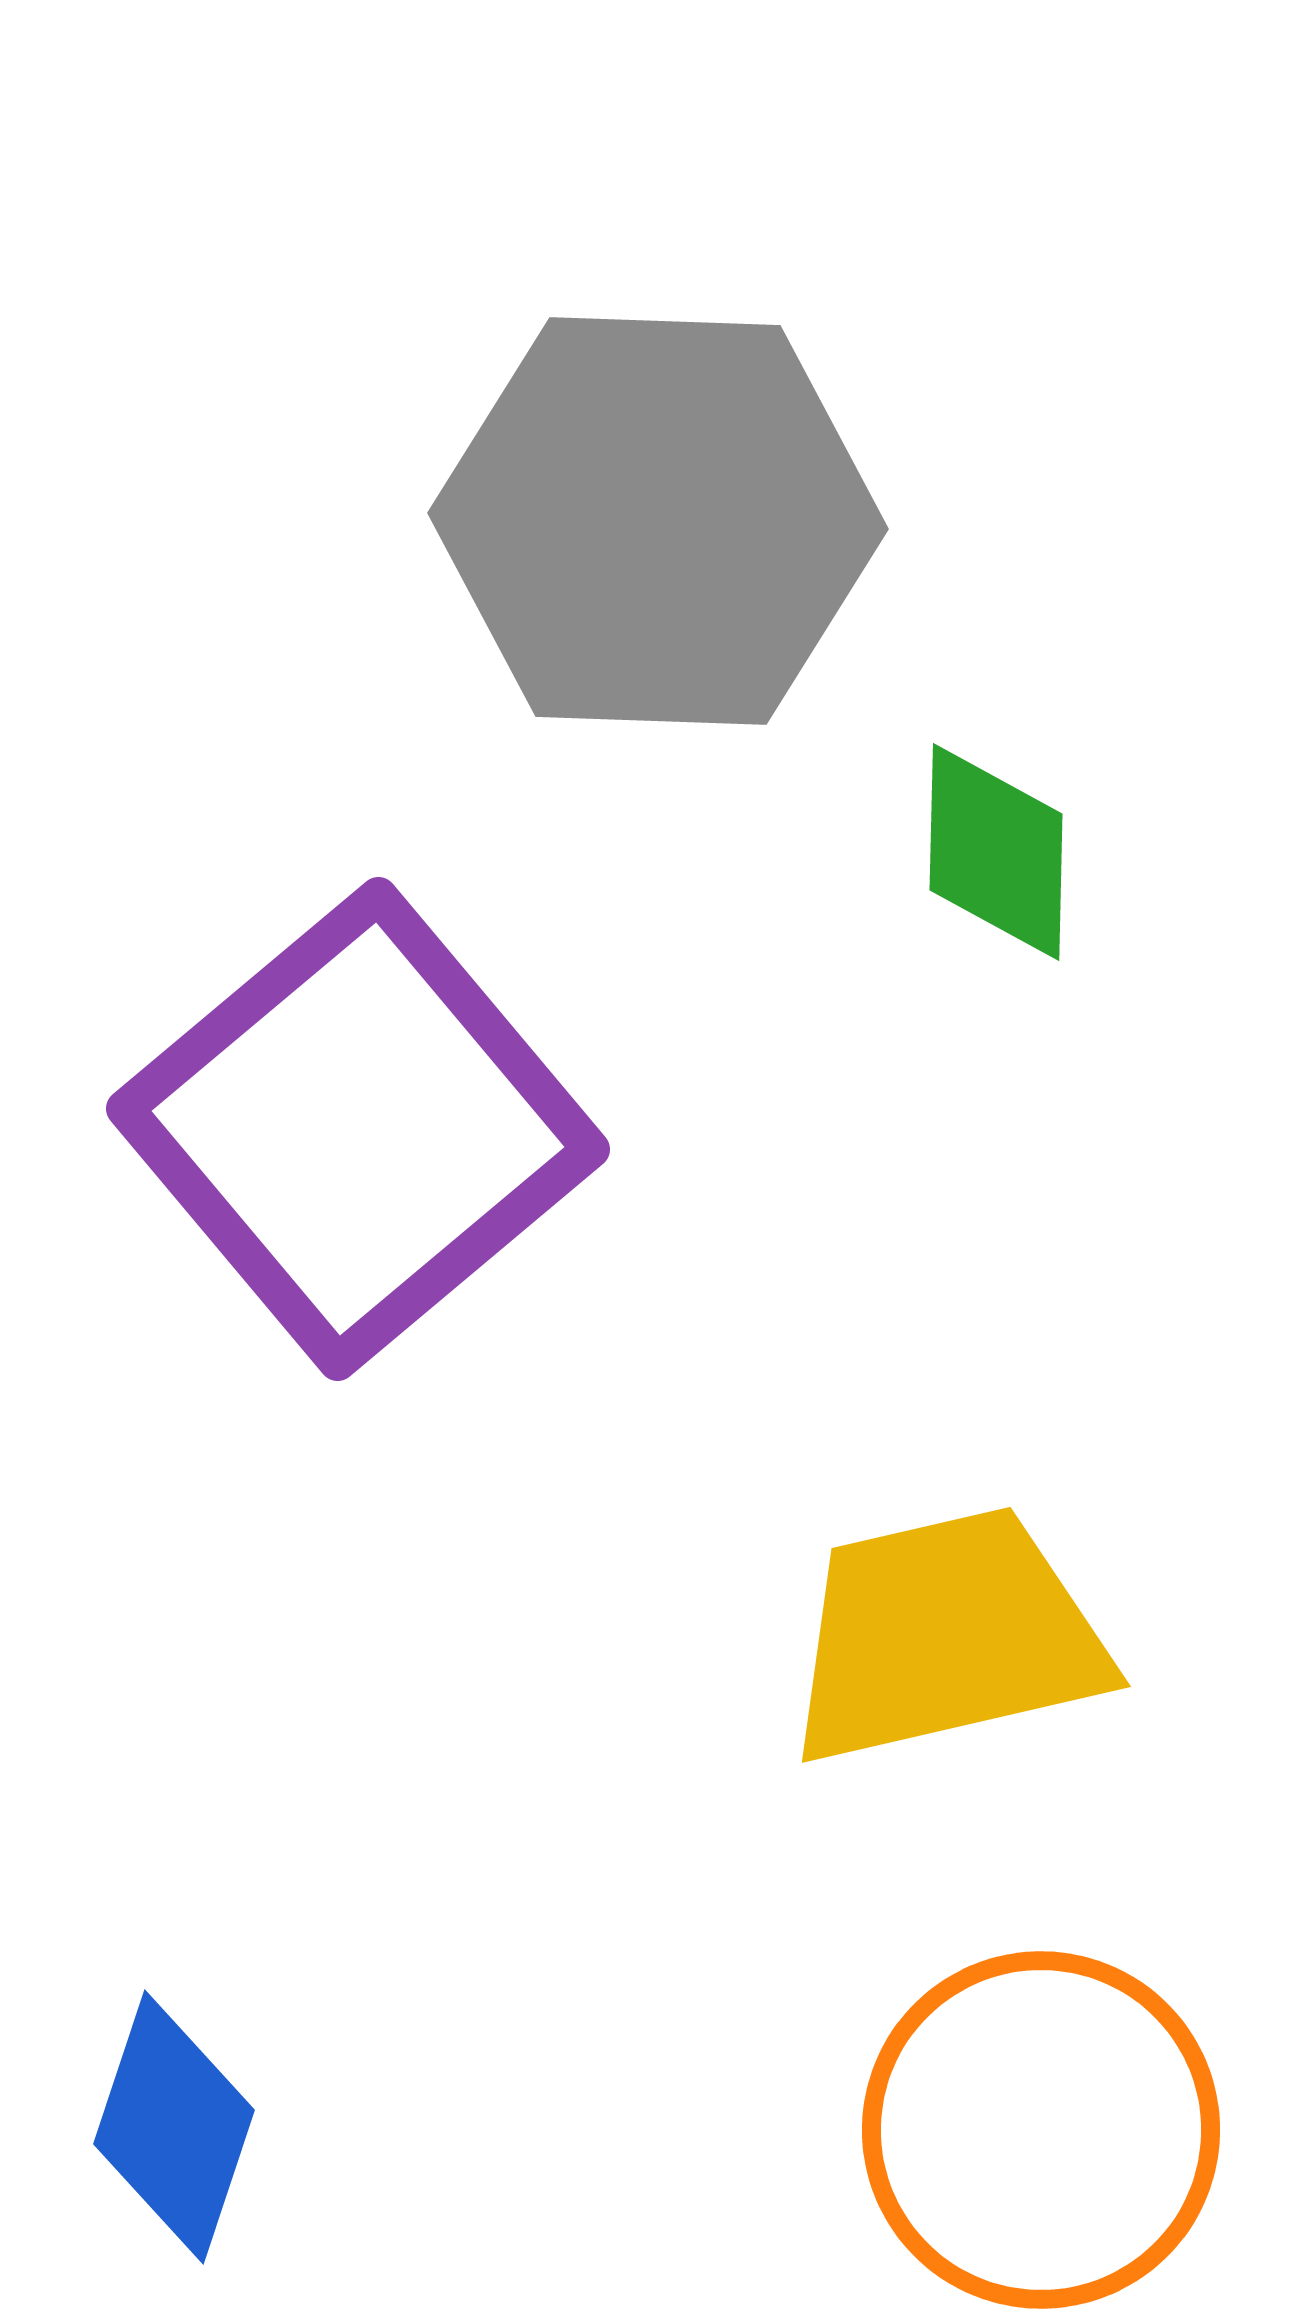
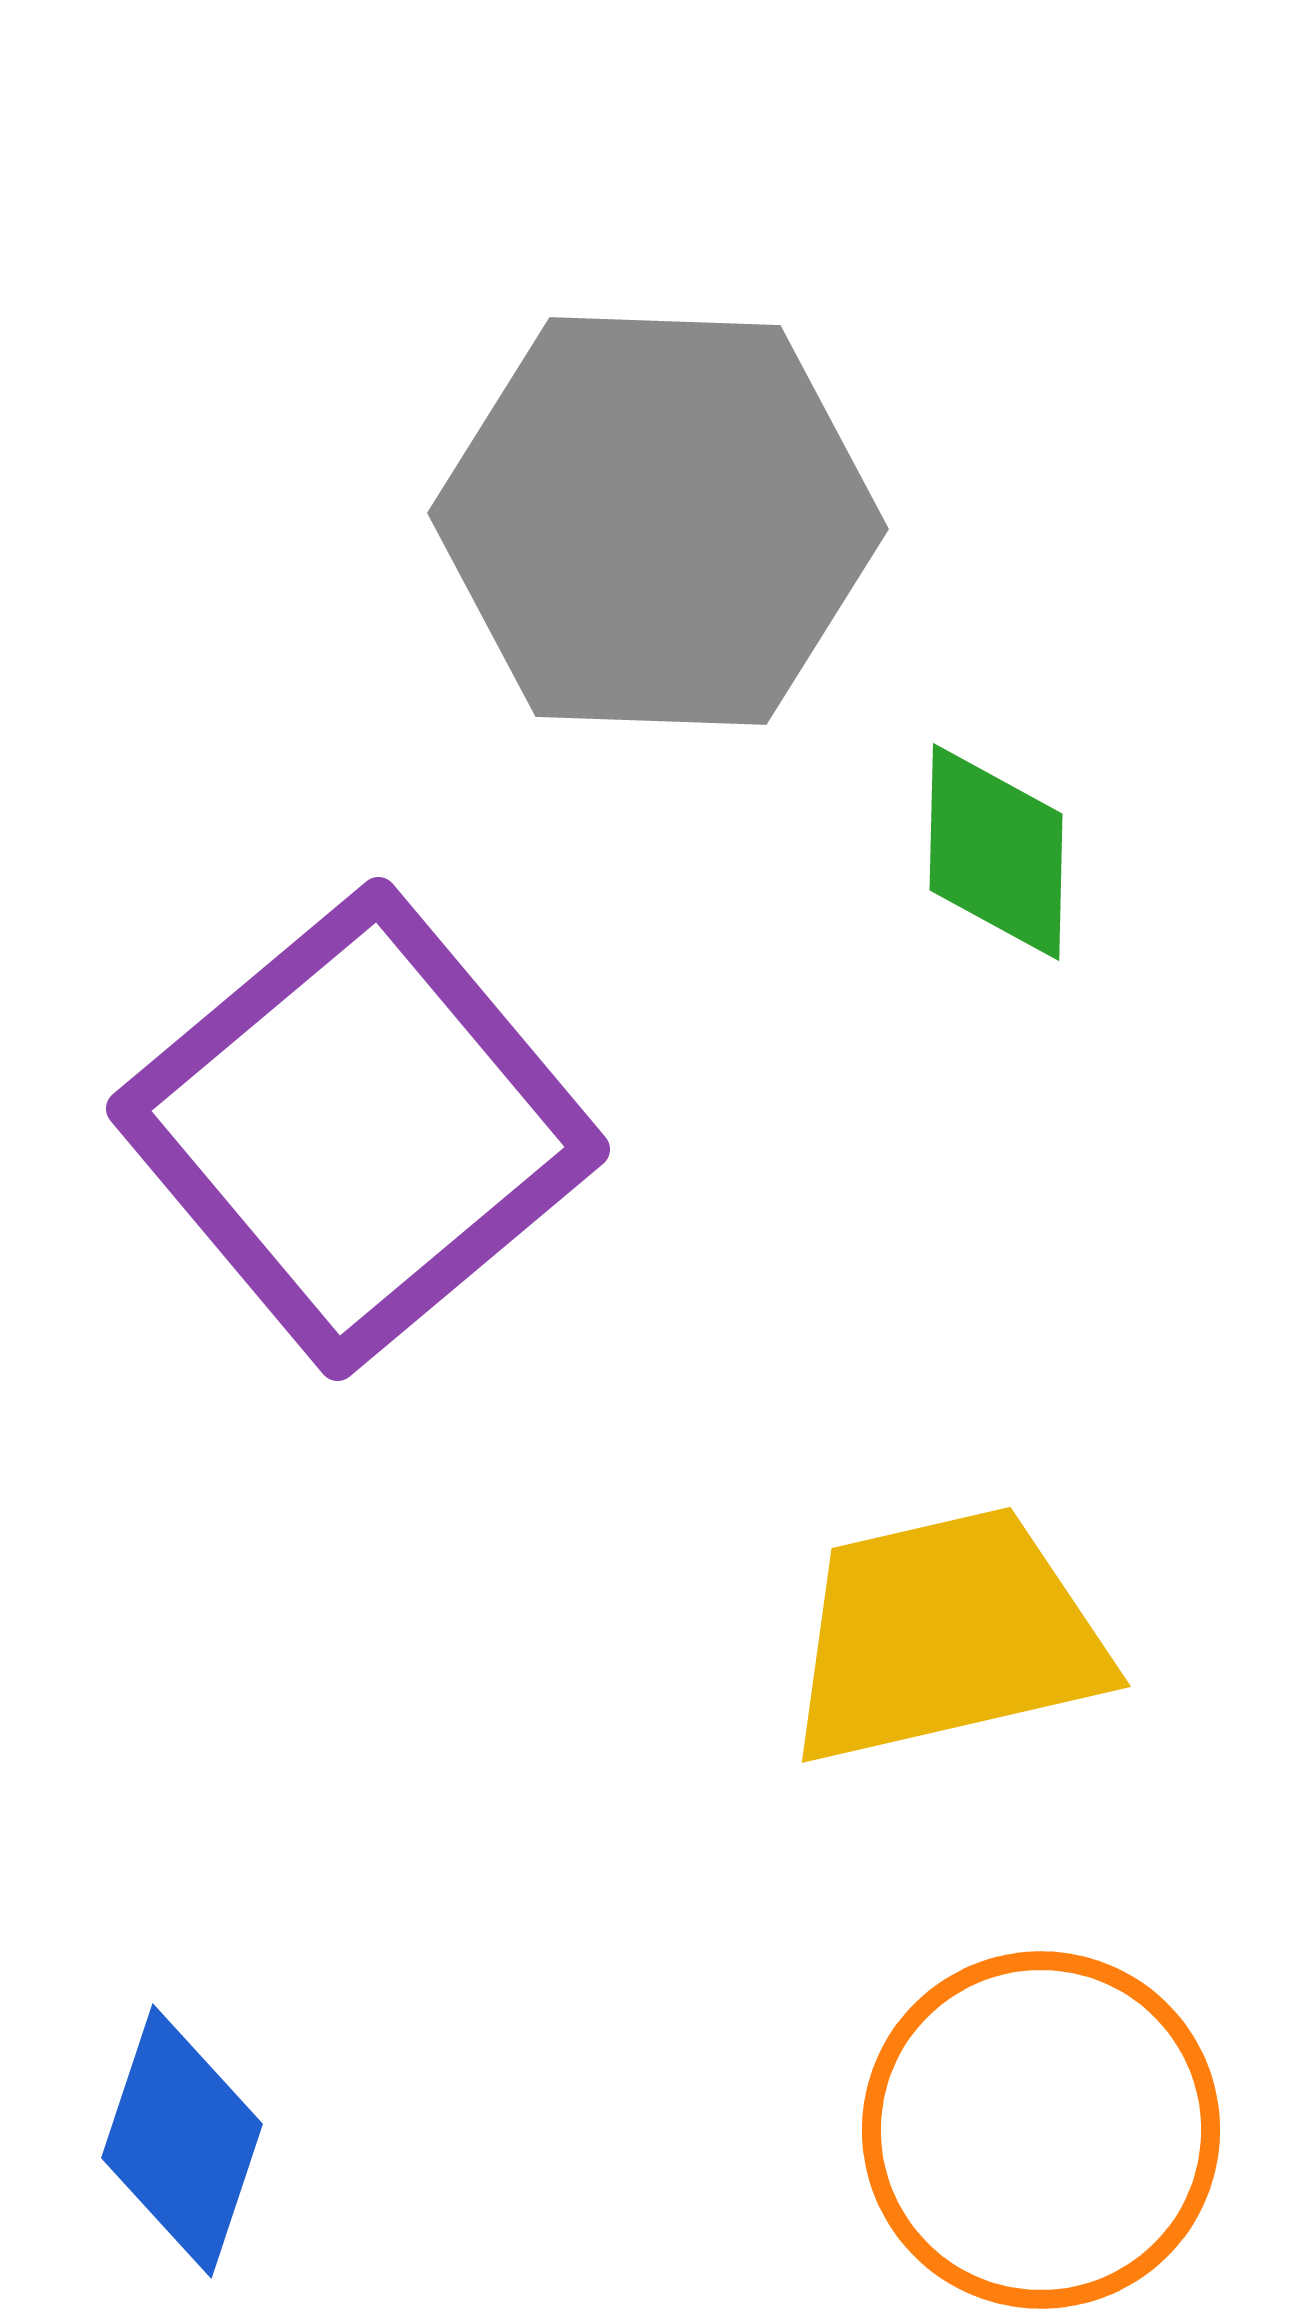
blue diamond: moved 8 px right, 14 px down
